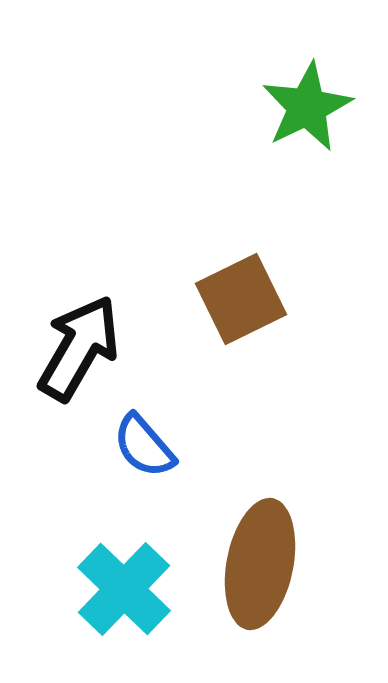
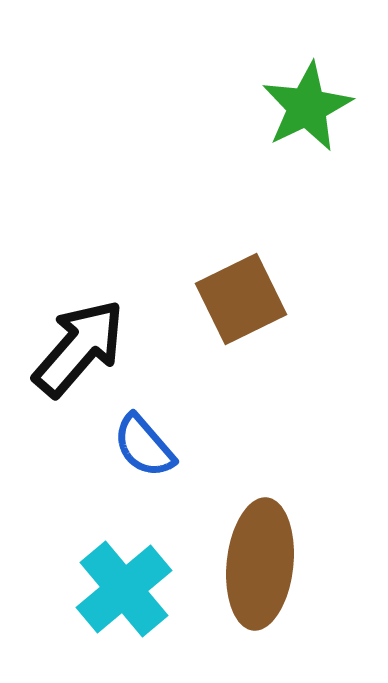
black arrow: rotated 11 degrees clockwise
brown ellipse: rotated 5 degrees counterclockwise
cyan cross: rotated 6 degrees clockwise
